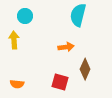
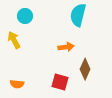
yellow arrow: rotated 24 degrees counterclockwise
